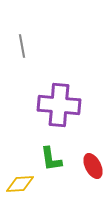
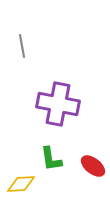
purple cross: moved 1 px left, 1 px up; rotated 6 degrees clockwise
red ellipse: rotated 25 degrees counterclockwise
yellow diamond: moved 1 px right
